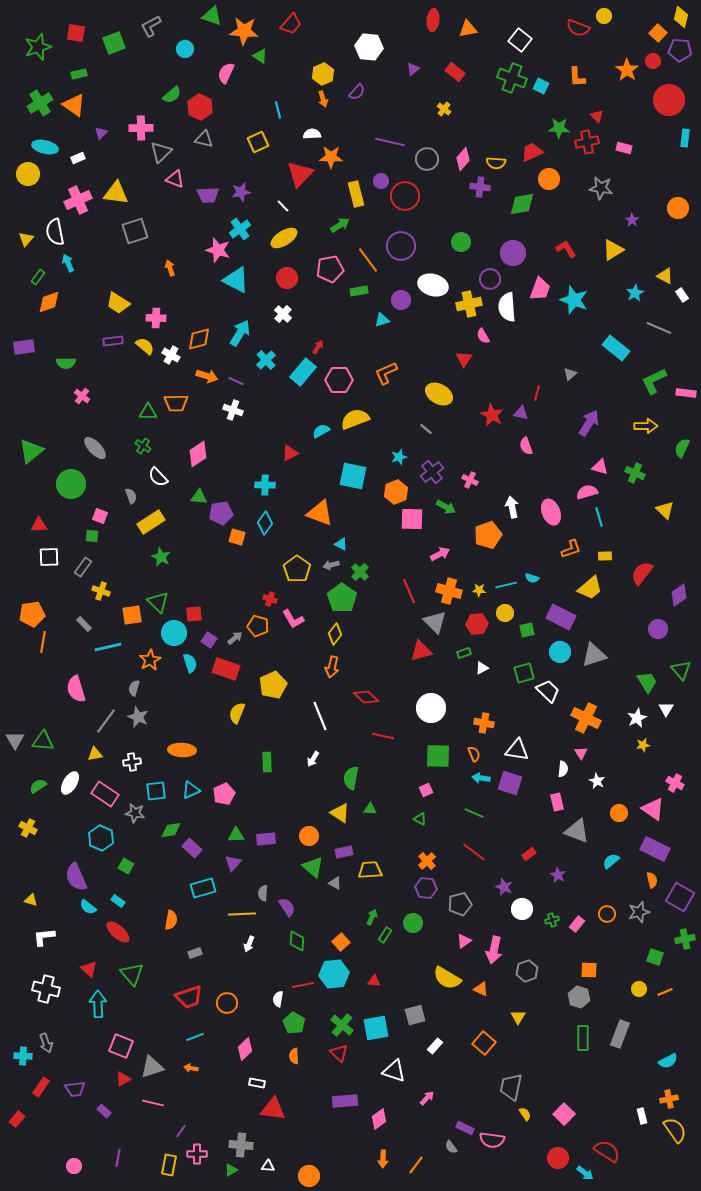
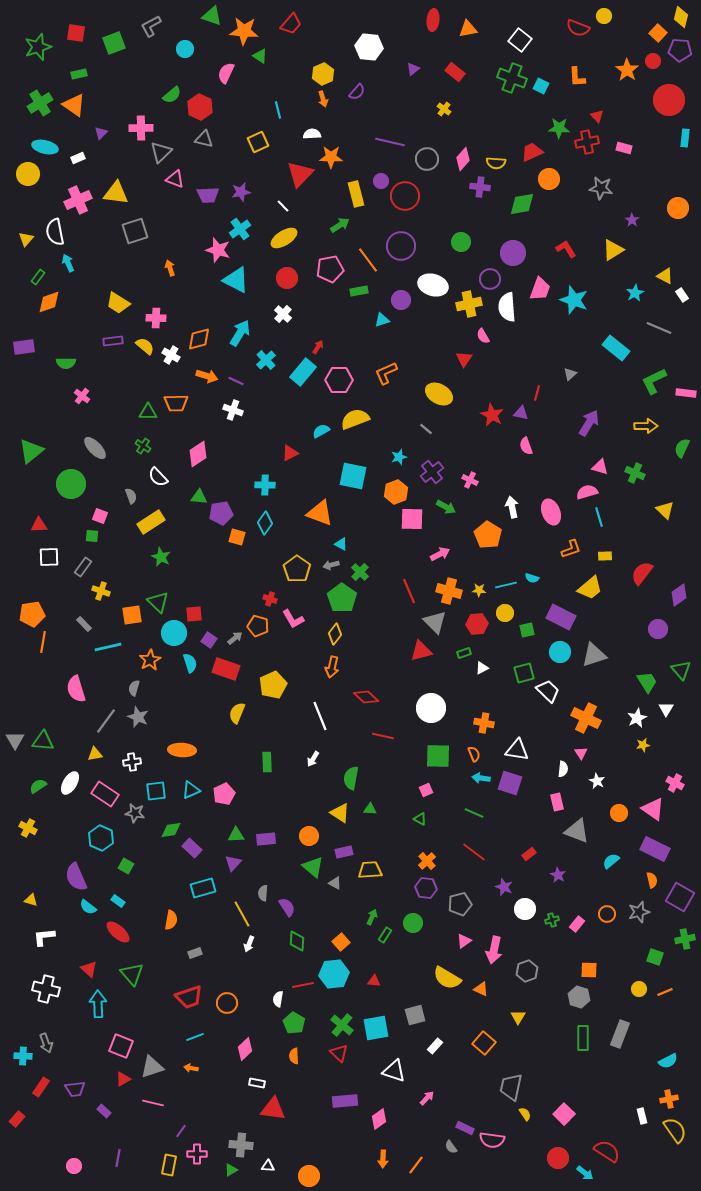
orange pentagon at (488, 535): rotated 20 degrees counterclockwise
white circle at (522, 909): moved 3 px right
yellow line at (242, 914): rotated 64 degrees clockwise
